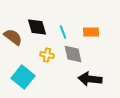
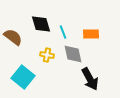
black diamond: moved 4 px right, 3 px up
orange rectangle: moved 2 px down
black arrow: rotated 125 degrees counterclockwise
